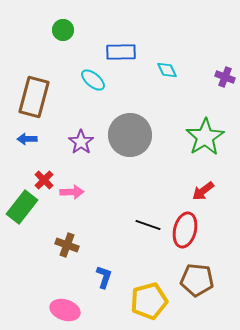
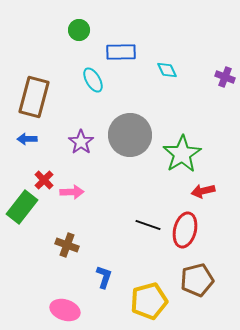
green circle: moved 16 px right
cyan ellipse: rotated 20 degrees clockwise
green star: moved 23 px left, 17 px down
red arrow: rotated 25 degrees clockwise
brown pentagon: rotated 20 degrees counterclockwise
